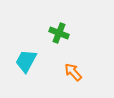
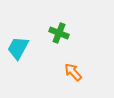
cyan trapezoid: moved 8 px left, 13 px up
